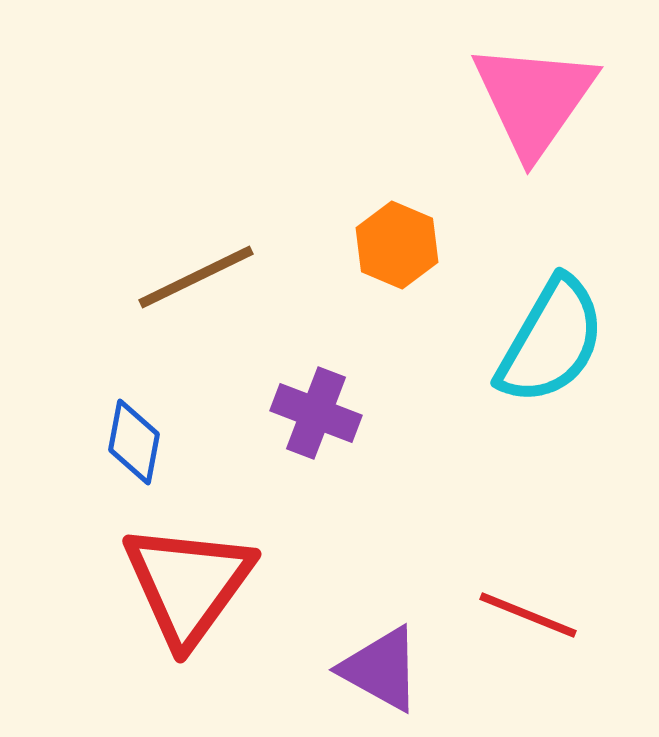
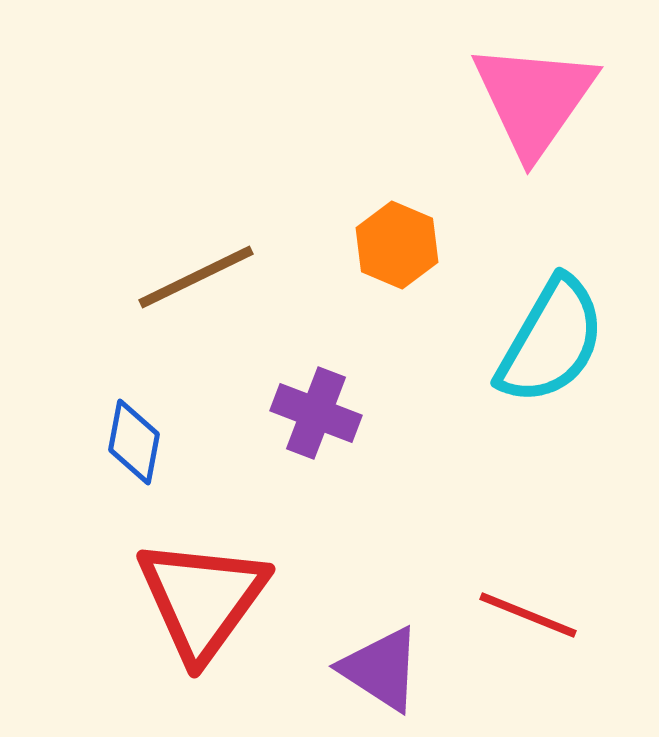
red triangle: moved 14 px right, 15 px down
purple triangle: rotated 4 degrees clockwise
